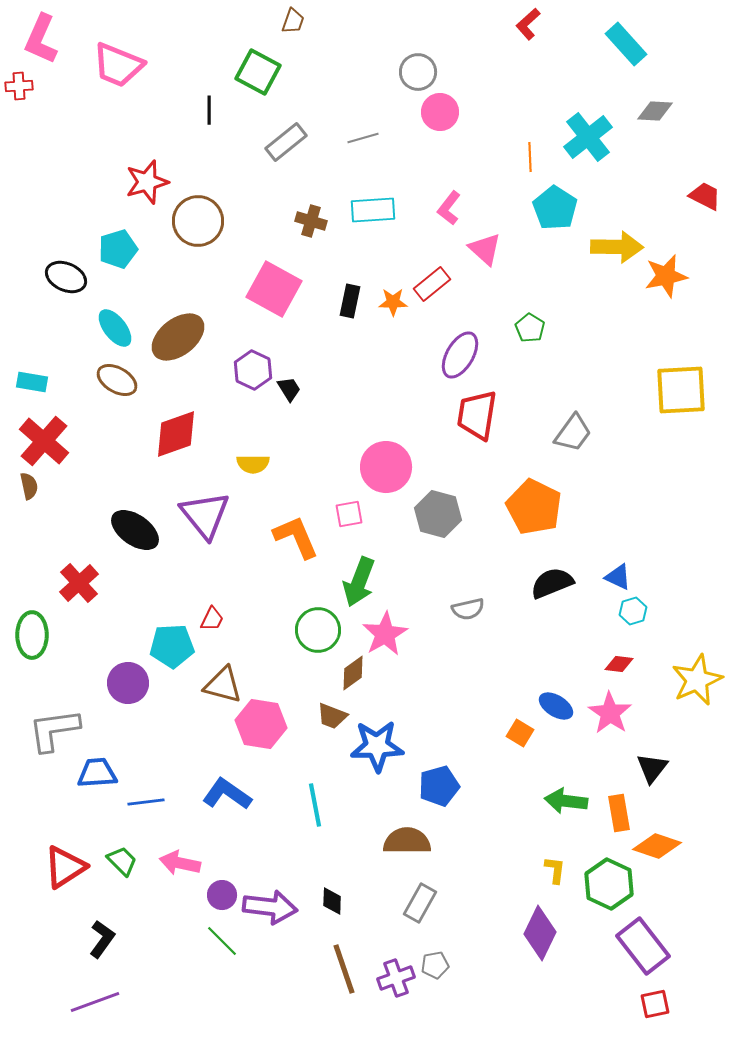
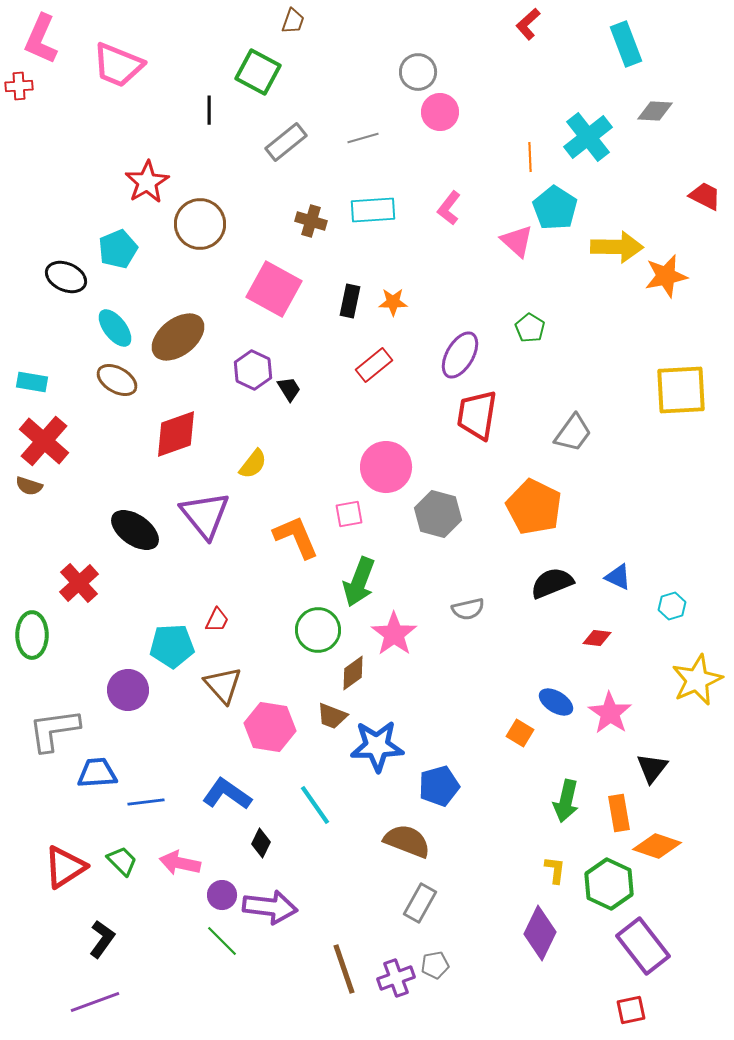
cyan rectangle at (626, 44): rotated 21 degrees clockwise
red star at (147, 182): rotated 15 degrees counterclockwise
brown circle at (198, 221): moved 2 px right, 3 px down
cyan pentagon at (118, 249): rotated 6 degrees counterclockwise
pink triangle at (485, 249): moved 32 px right, 8 px up
red rectangle at (432, 284): moved 58 px left, 81 px down
yellow semicircle at (253, 464): rotated 52 degrees counterclockwise
brown semicircle at (29, 486): rotated 120 degrees clockwise
cyan hexagon at (633, 611): moved 39 px right, 5 px up
red trapezoid at (212, 619): moved 5 px right, 1 px down
pink star at (385, 634): moved 9 px right; rotated 6 degrees counterclockwise
red diamond at (619, 664): moved 22 px left, 26 px up
purple circle at (128, 683): moved 7 px down
brown triangle at (223, 685): rotated 33 degrees clockwise
blue ellipse at (556, 706): moved 4 px up
pink hexagon at (261, 724): moved 9 px right, 3 px down
green arrow at (566, 801): rotated 84 degrees counterclockwise
cyan line at (315, 805): rotated 24 degrees counterclockwise
brown semicircle at (407, 841): rotated 21 degrees clockwise
black diamond at (332, 901): moved 71 px left, 58 px up; rotated 24 degrees clockwise
red square at (655, 1004): moved 24 px left, 6 px down
